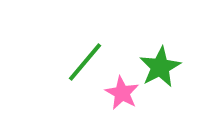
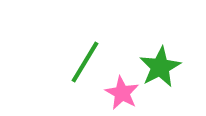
green line: rotated 9 degrees counterclockwise
